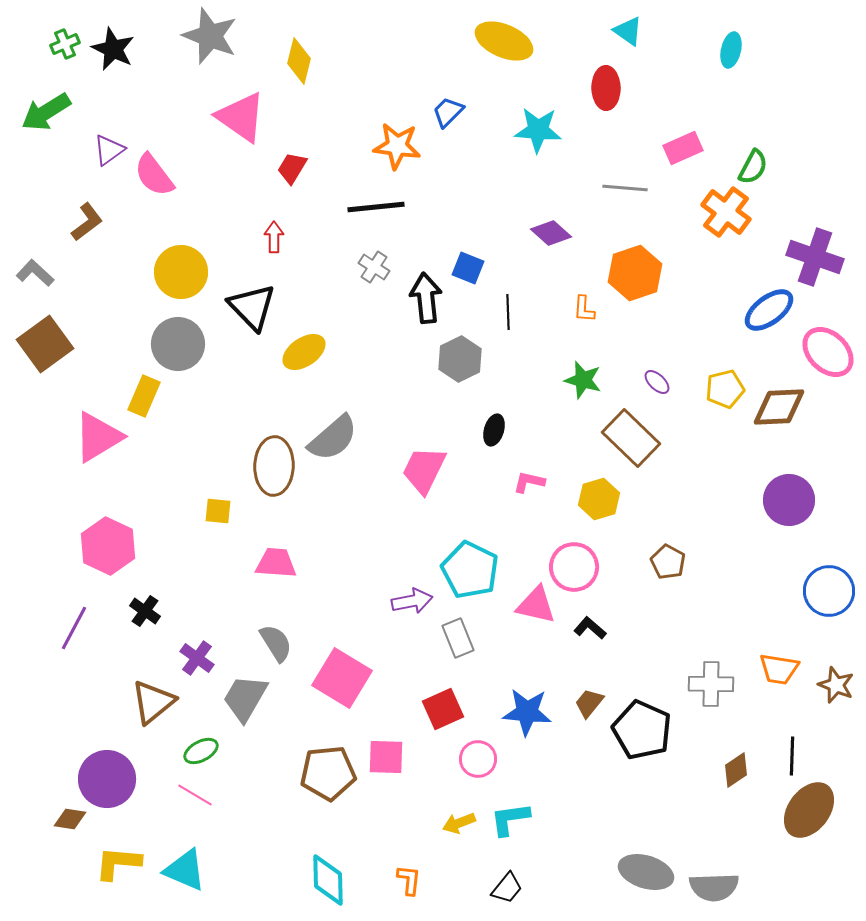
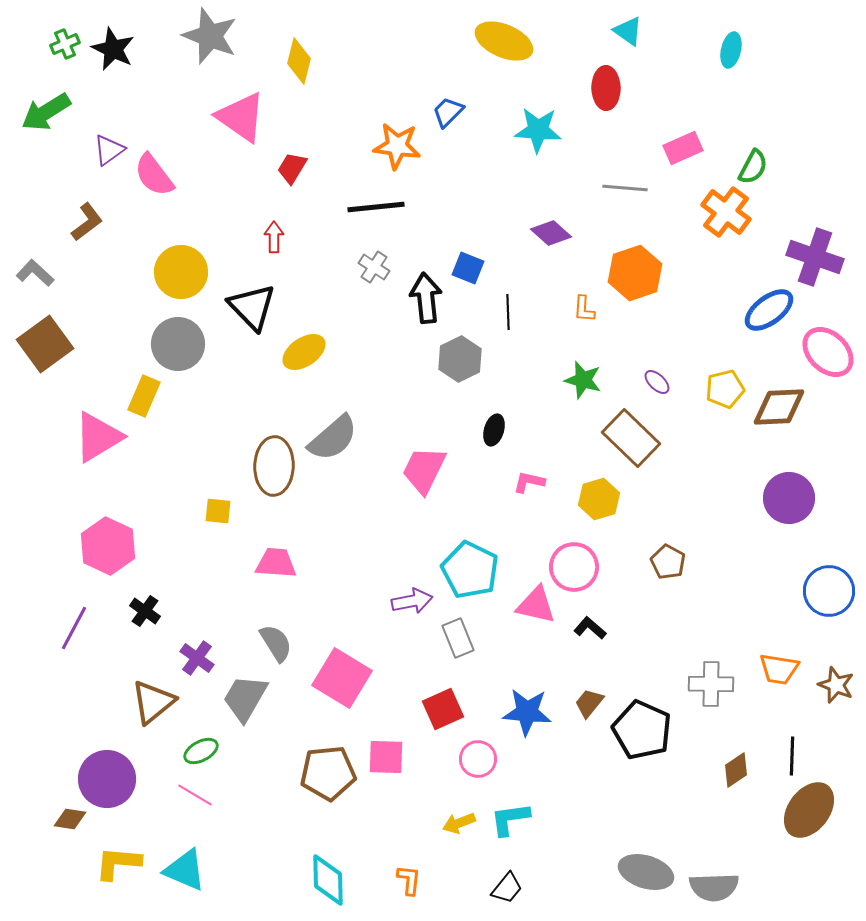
purple circle at (789, 500): moved 2 px up
